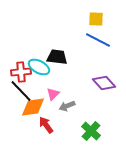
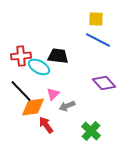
black trapezoid: moved 1 px right, 1 px up
red cross: moved 16 px up
